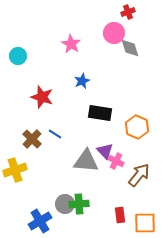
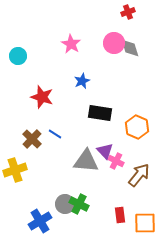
pink circle: moved 10 px down
green cross: rotated 30 degrees clockwise
